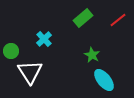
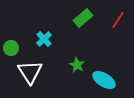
red line: rotated 18 degrees counterclockwise
green circle: moved 3 px up
green star: moved 15 px left, 10 px down
cyan ellipse: rotated 20 degrees counterclockwise
